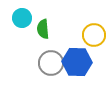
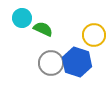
green semicircle: rotated 120 degrees clockwise
blue hexagon: rotated 16 degrees clockwise
